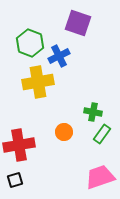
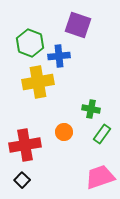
purple square: moved 2 px down
blue cross: rotated 20 degrees clockwise
green cross: moved 2 px left, 3 px up
red cross: moved 6 px right
black square: moved 7 px right; rotated 28 degrees counterclockwise
